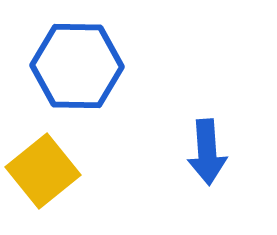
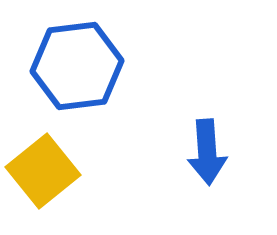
blue hexagon: rotated 8 degrees counterclockwise
